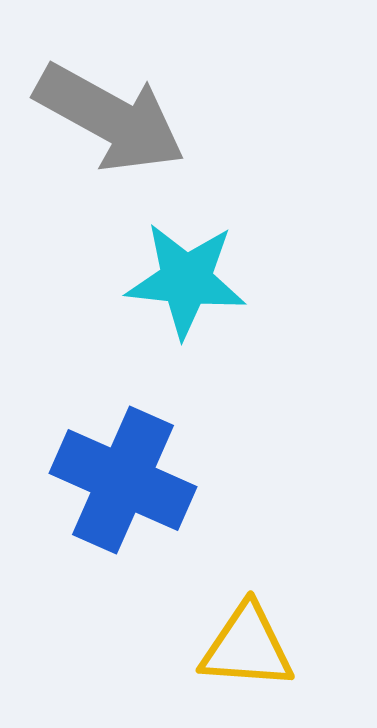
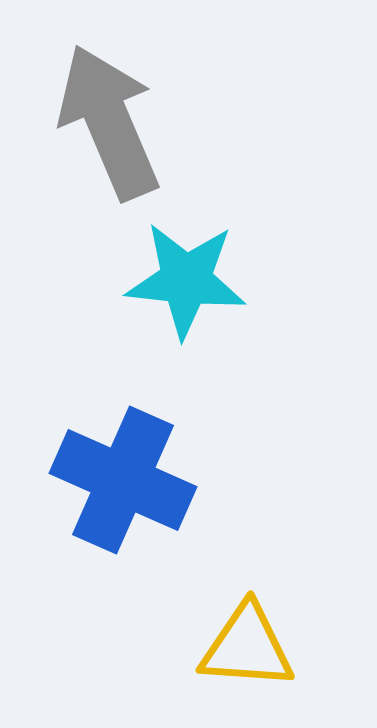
gray arrow: moved 1 px left, 4 px down; rotated 142 degrees counterclockwise
